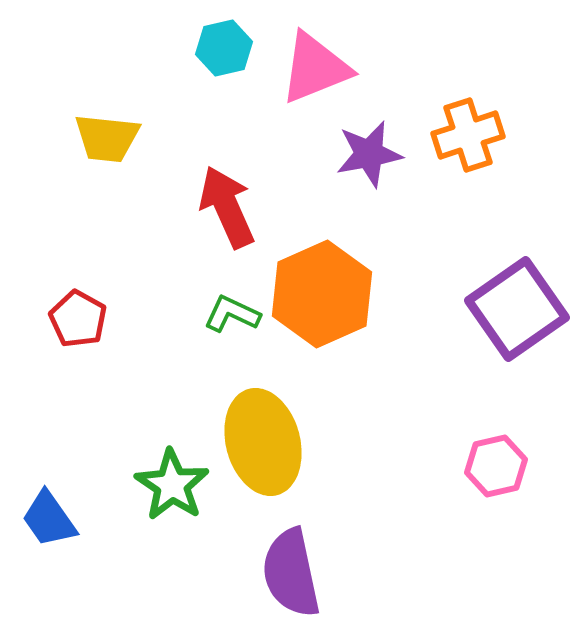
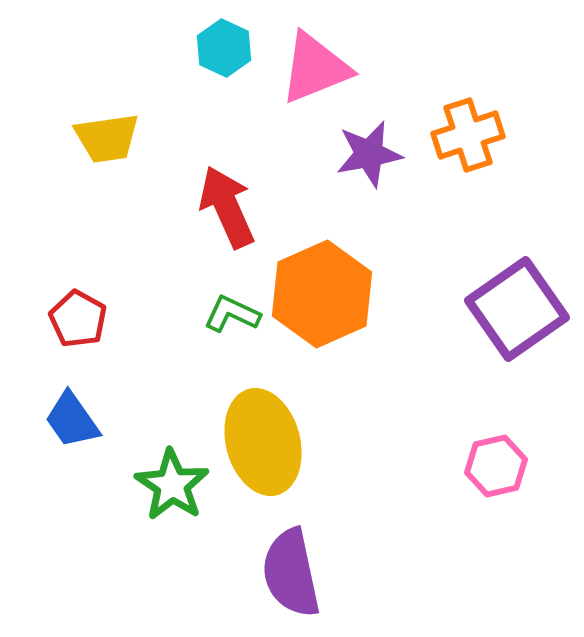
cyan hexagon: rotated 22 degrees counterclockwise
yellow trapezoid: rotated 14 degrees counterclockwise
blue trapezoid: moved 23 px right, 99 px up
